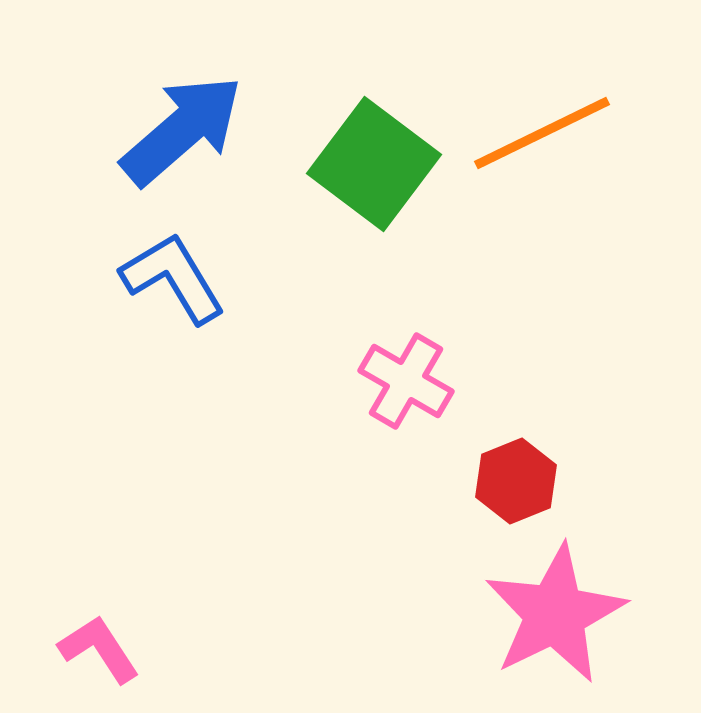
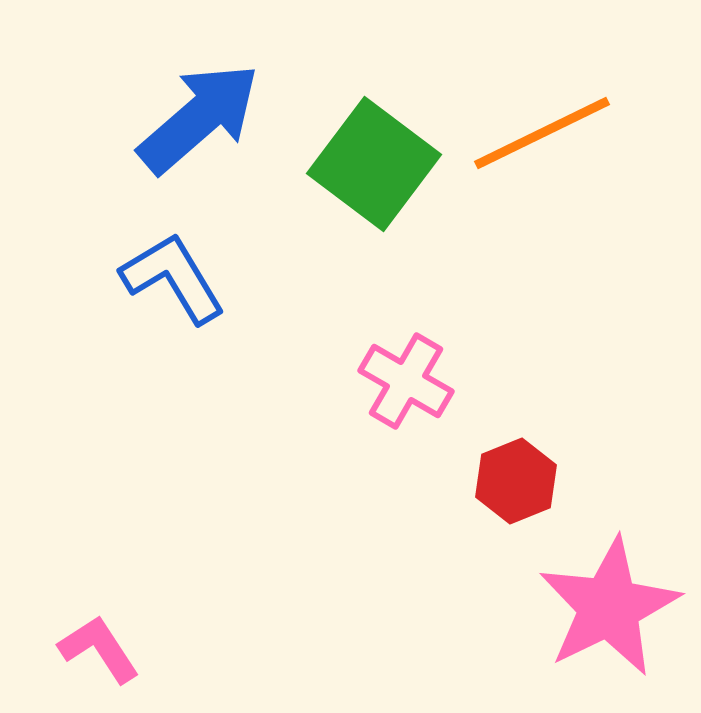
blue arrow: moved 17 px right, 12 px up
pink star: moved 54 px right, 7 px up
